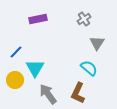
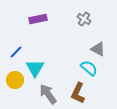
gray cross: rotated 24 degrees counterclockwise
gray triangle: moved 1 px right, 6 px down; rotated 35 degrees counterclockwise
